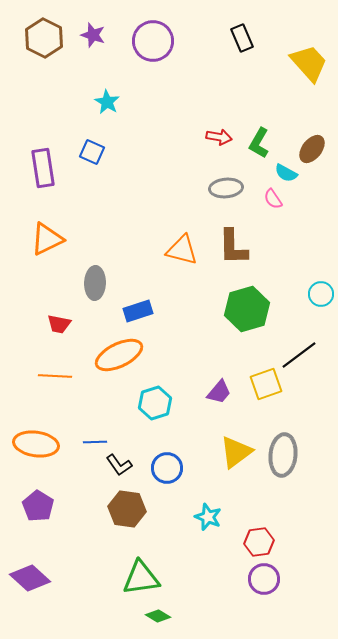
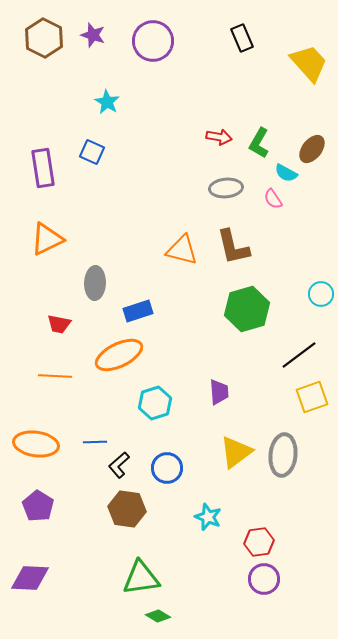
brown L-shape at (233, 247): rotated 12 degrees counterclockwise
yellow square at (266, 384): moved 46 px right, 13 px down
purple trapezoid at (219, 392): rotated 44 degrees counterclockwise
black L-shape at (119, 465): rotated 84 degrees clockwise
purple diamond at (30, 578): rotated 39 degrees counterclockwise
